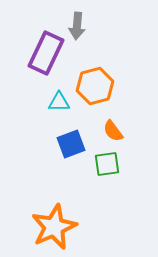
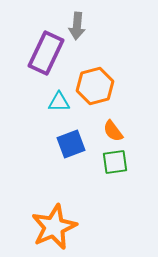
green square: moved 8 px right, 2 px up
